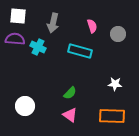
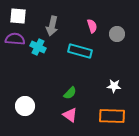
gray arrow: moved 1 px left, 3 px down
gray circle: moved 1 px left
white star: moved 1 px left, 2 px down
